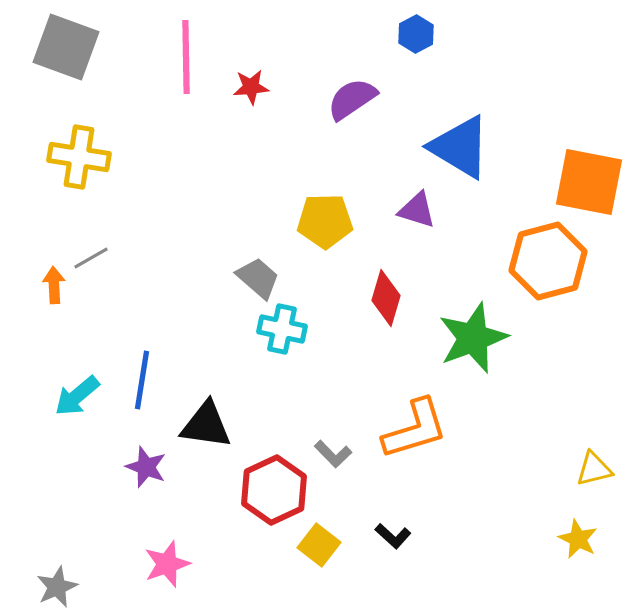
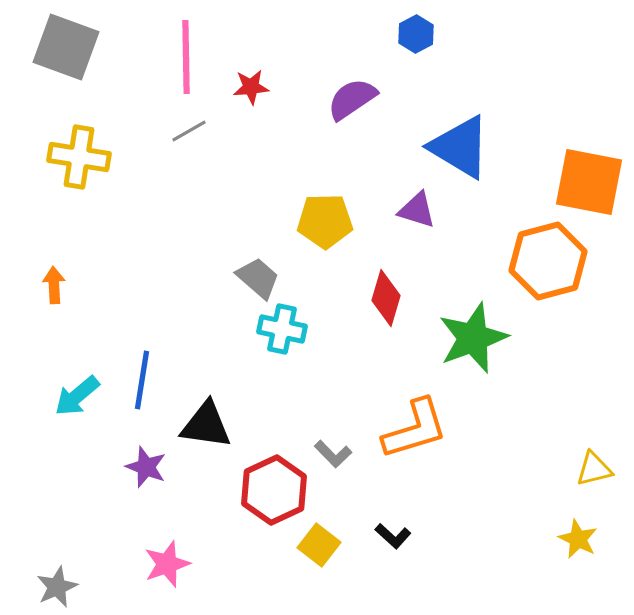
gray line: moved 98 px right, 127 px up
